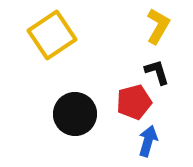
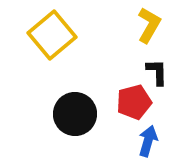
yellow L-shape: moved 9 px left, 1 px up
yellow square: rotated 6 degrees counterclockwise
black L-shape: rotated 16 degrees clockwise
